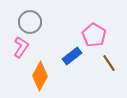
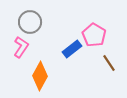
blue rectangle: moved 7 px up
